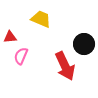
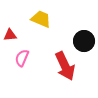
red triangle: moved 2 px up
black circle: moved 3 px up
pink semicircle: moved 1 px right, 2 px down
